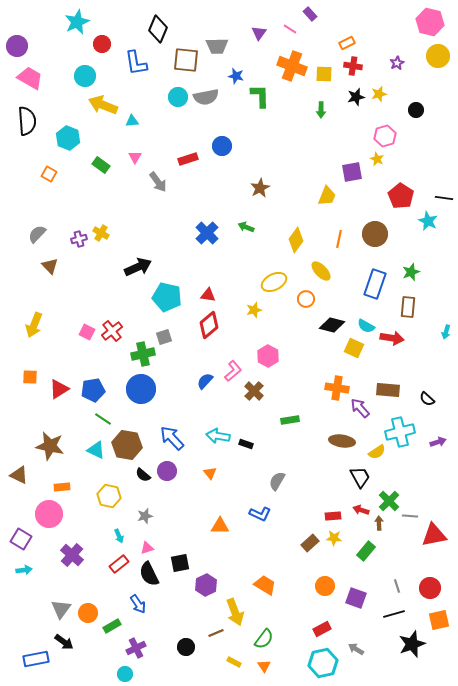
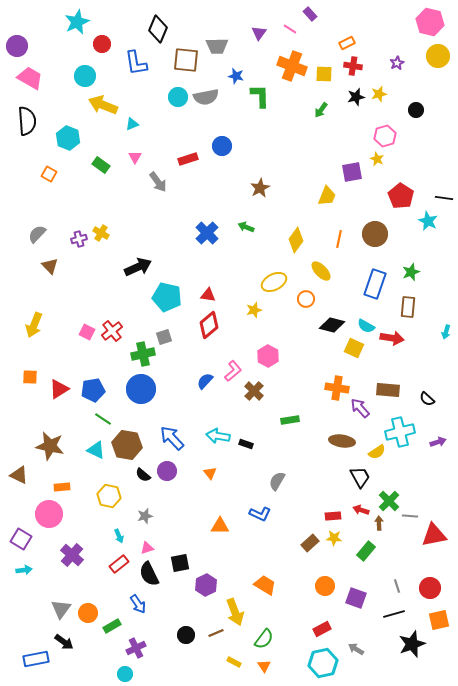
green arrow at (321, 110): rotated 35 degrees clockwise
cyan triangle at (132, 121): moved 3 px down; rotated 16 degrees counterclockwise
black circle at (186, 647): moved 12 px up
